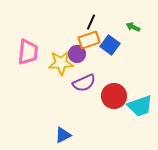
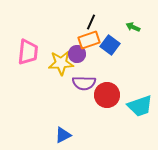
purple semicircle: rotated 25 degrees clockwise
red circle: moved 7 px left, 1 px up
